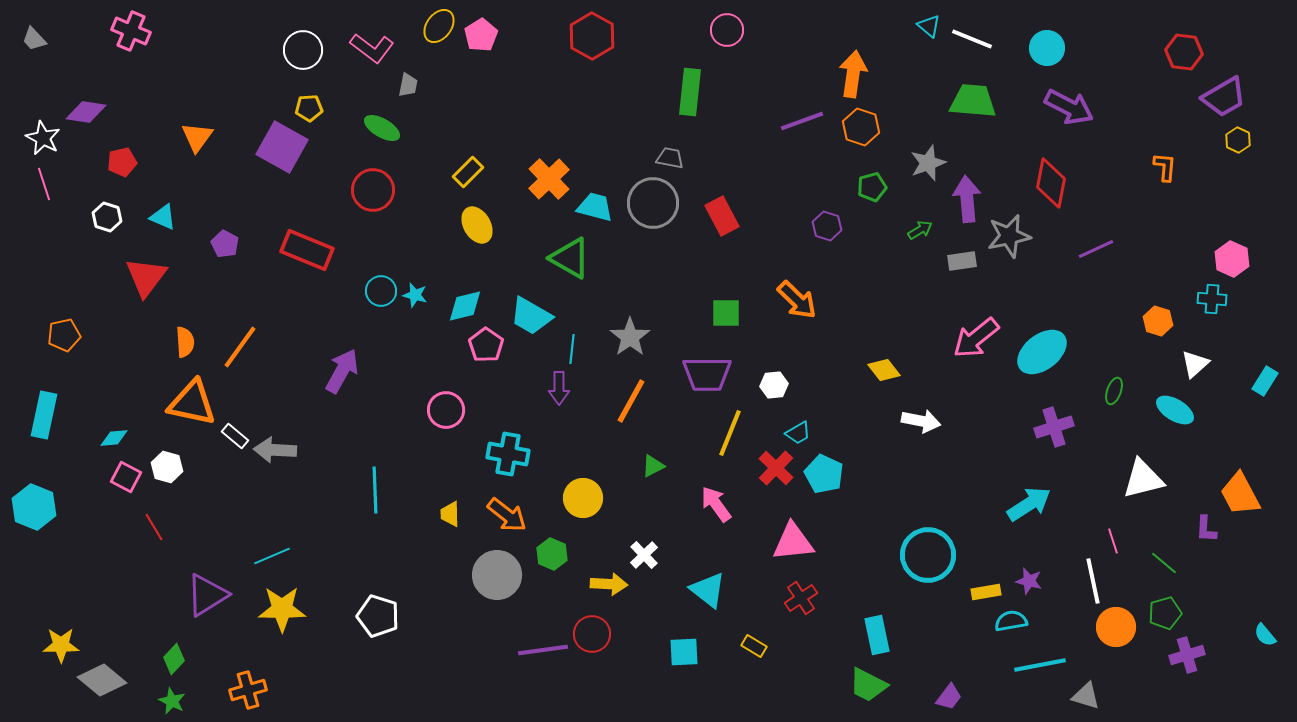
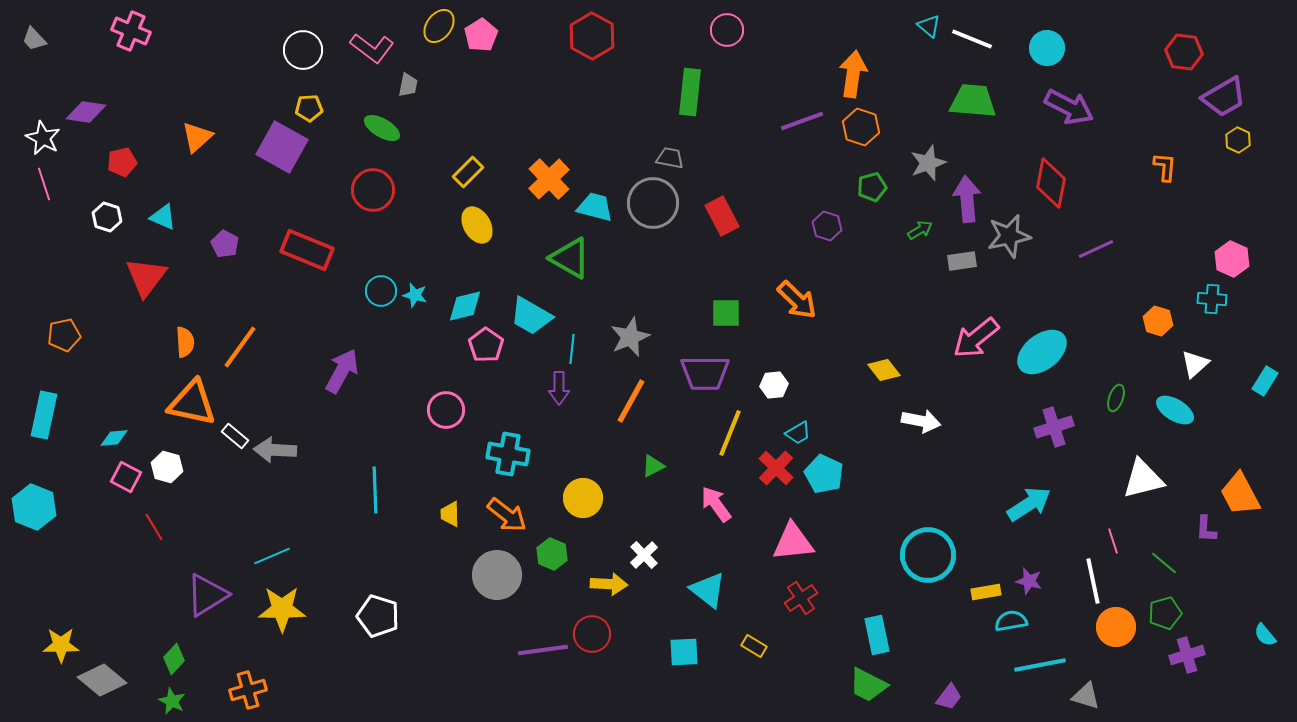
orange triangle at (197, 137): rotated 12 degrees clockwise
gray star at (630, 337): rotated 12 degrees clockwise
purple trapezoid at (707, 374): moved 2 px left, 1 px up
green ellipse at (1114, 391): moved 2 px right, 7 px down
